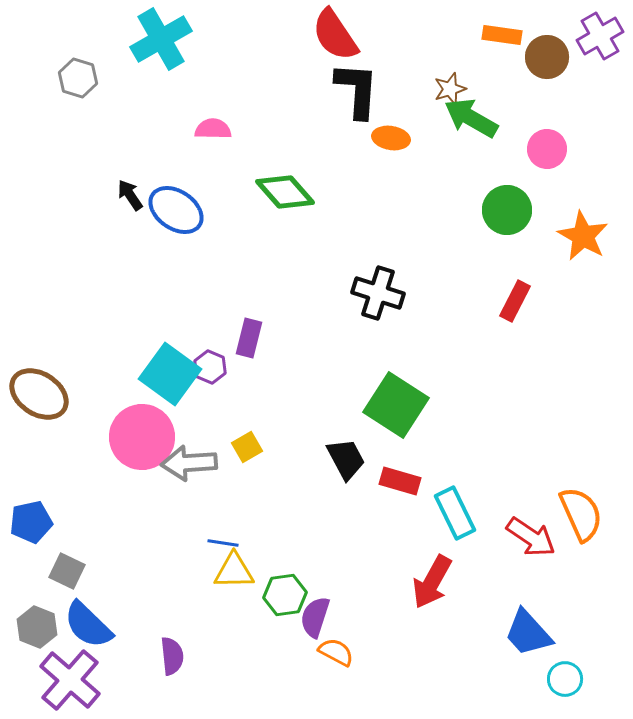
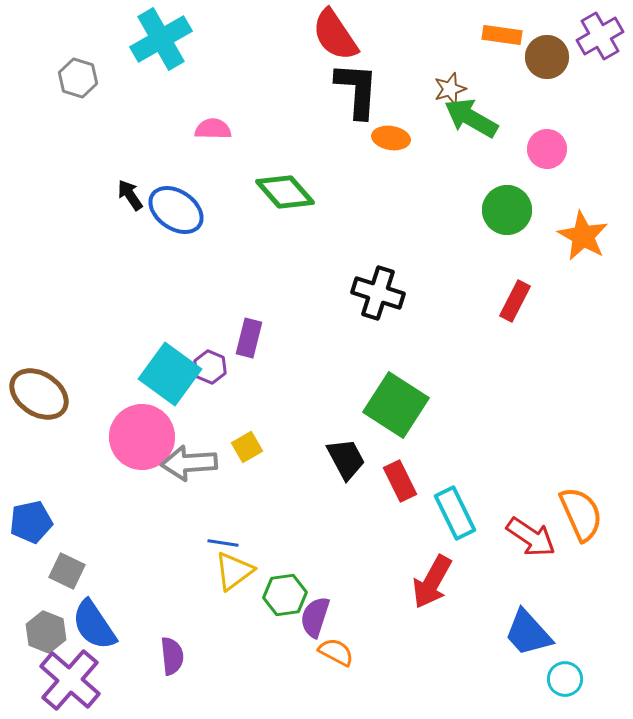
red rectangle at (400, 481): rotated 48 degrees clockwise
yellow triangle at (234, 571): rotated 36 degrees counterclockwise
blue semicircle at (88, 625): moved 6 px right; rotated 12 degrees clockwise
gray hexagon at (37, 627): moved 9 px right, 5 px down
